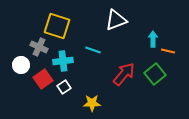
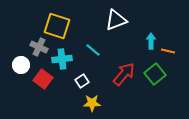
cyan arrow: moved 2 px left, 2 px down
cyan line: rotated 21 degrees clockwise
cyan cross: moved 1 px left, 2 px up
red square: rotated 18 degrees counterclockwise
white square: moved 18 px right, 6 px up
